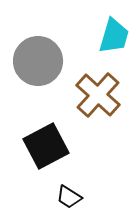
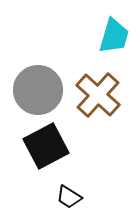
gray circle: moved 29 px down
